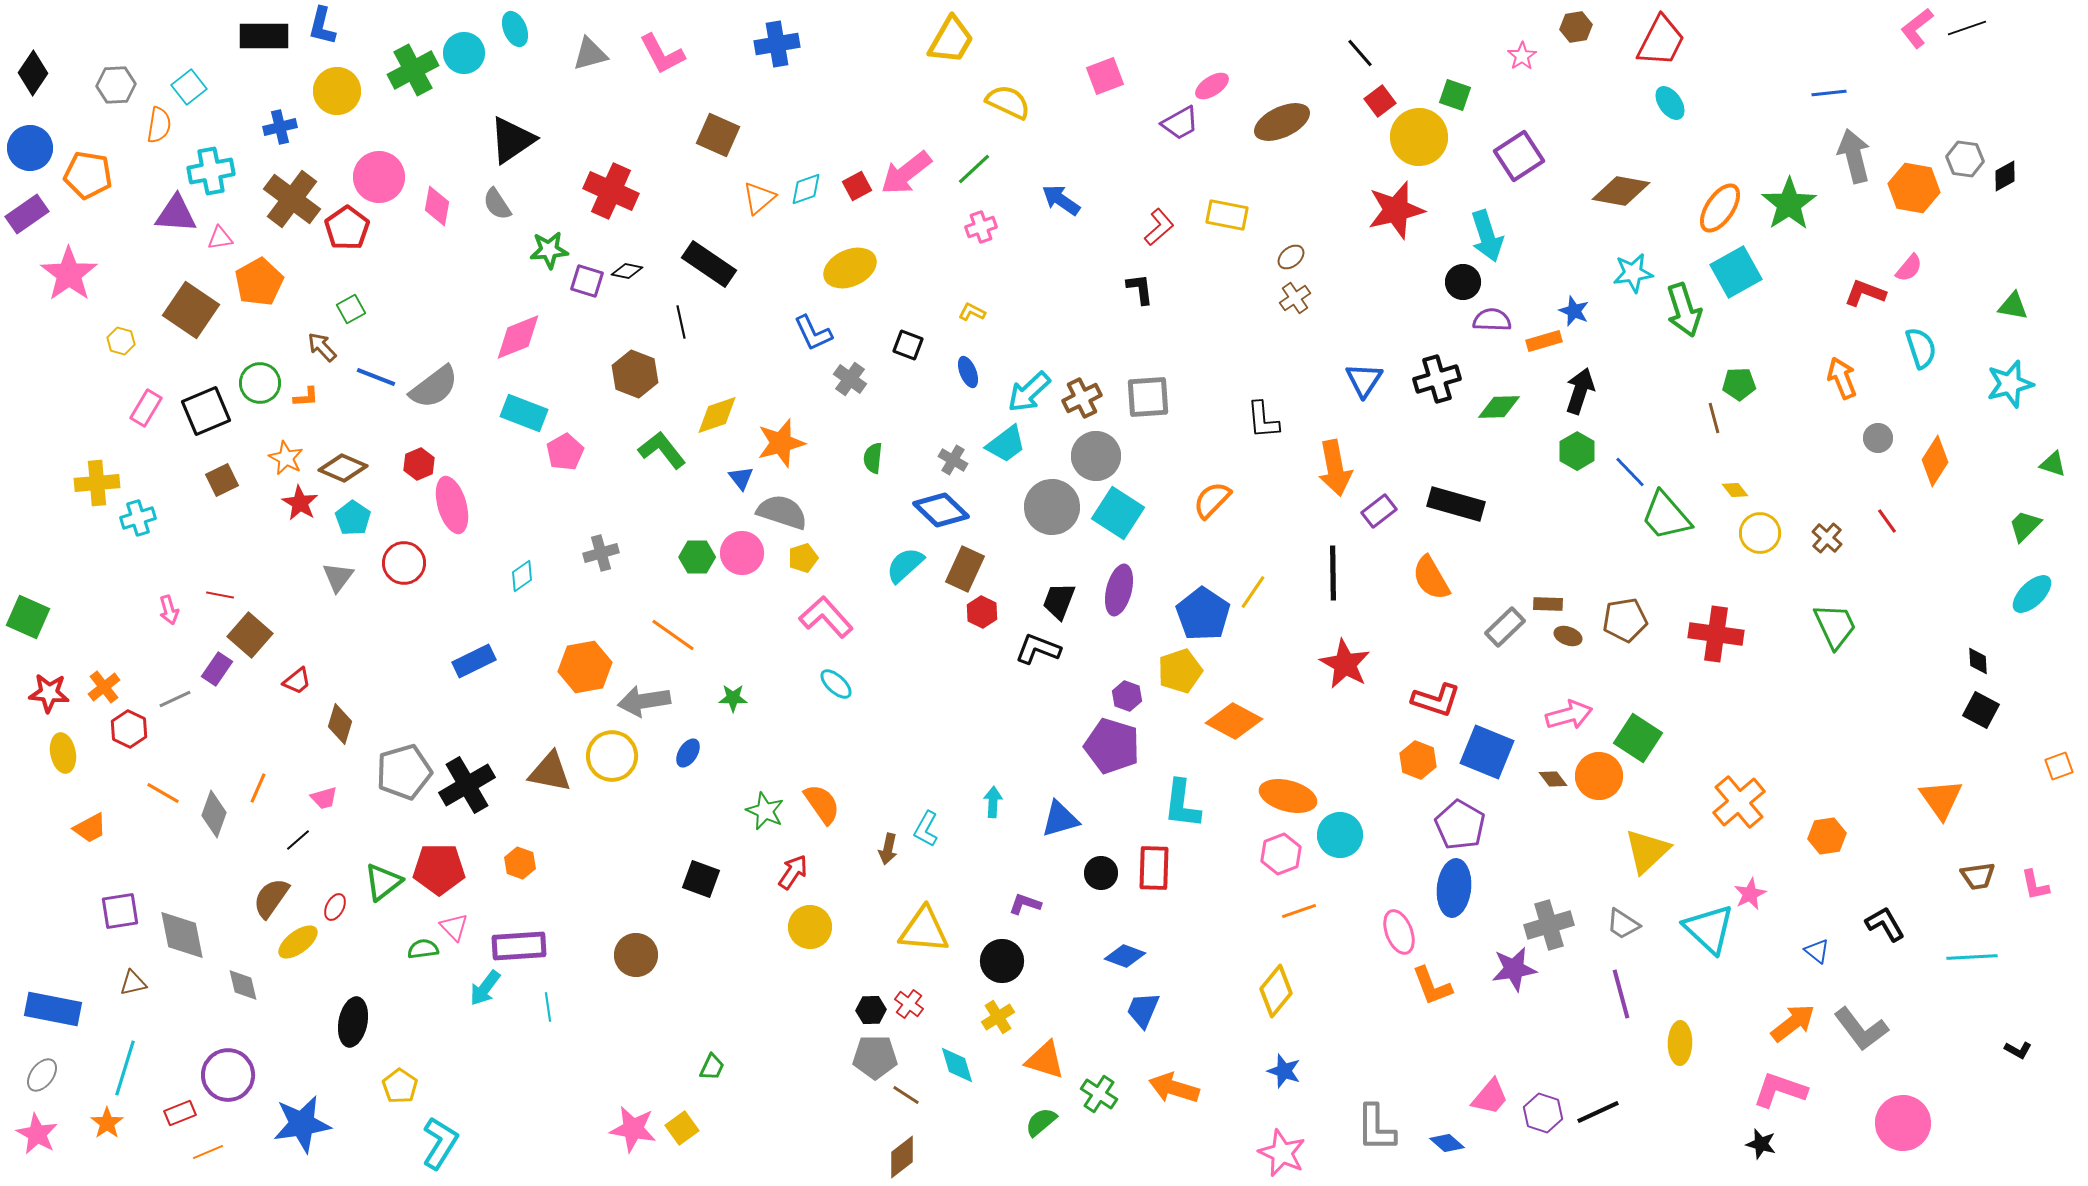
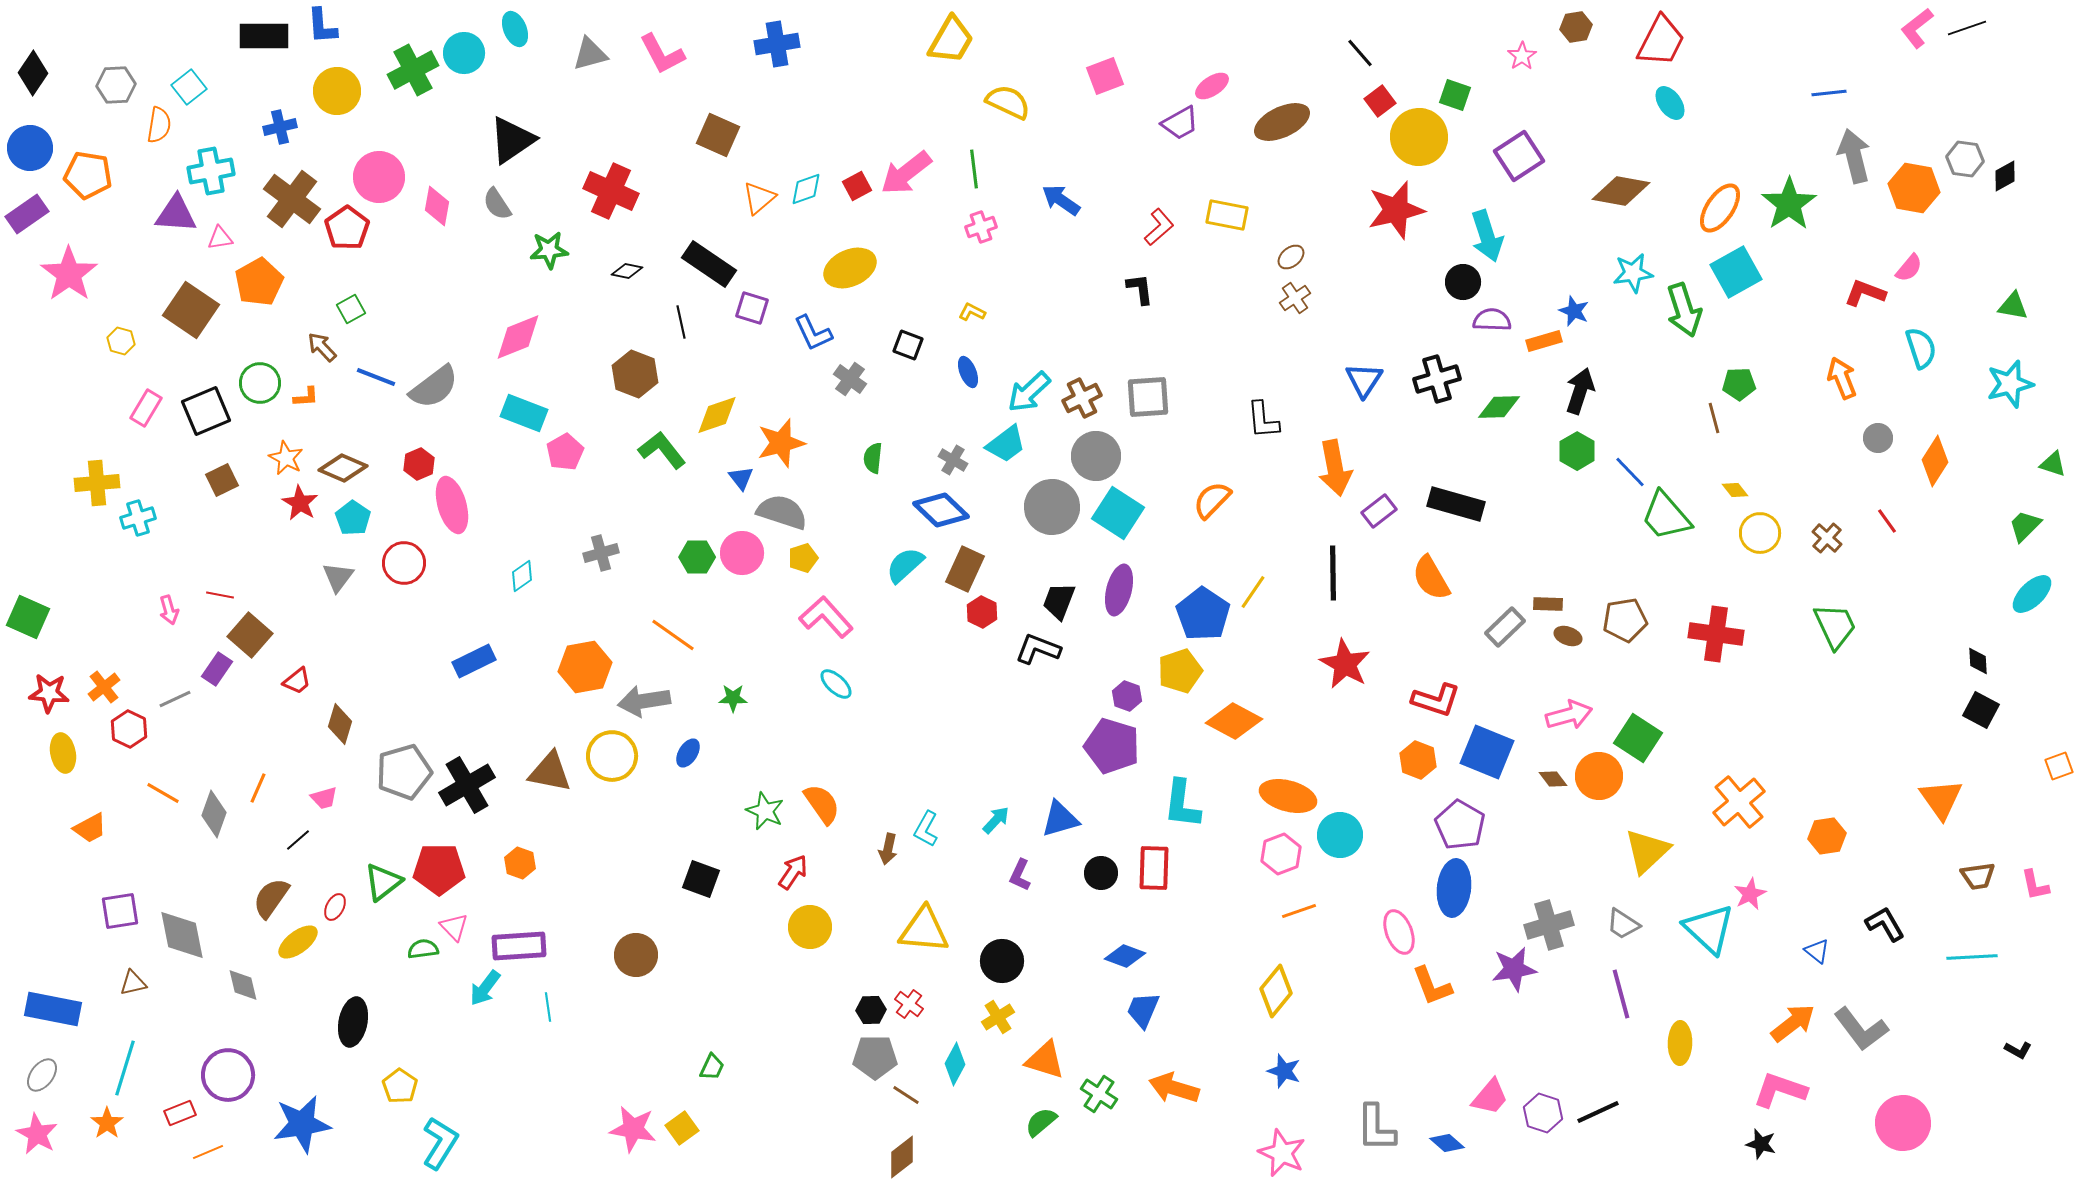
blue L-shape at (322, 26): rotated 18 degrees counterclockwise
green line at (974, 169): rotated 54 degrees counterclockwise
purple square at (587, 281): moved 165 px right, 27 px down
cyan arrow at (993, 802): moved 3 px right, 18 px down; rotated 40 degrees clockwise
purple L-shape at (1025, 904): moved 5 px left, 29 px up; rotated 84 degrees counterclockwise
cyan diamond at (957, 1065): moved 2 px left, 1 px up; rotated 45 degrees clockwise
